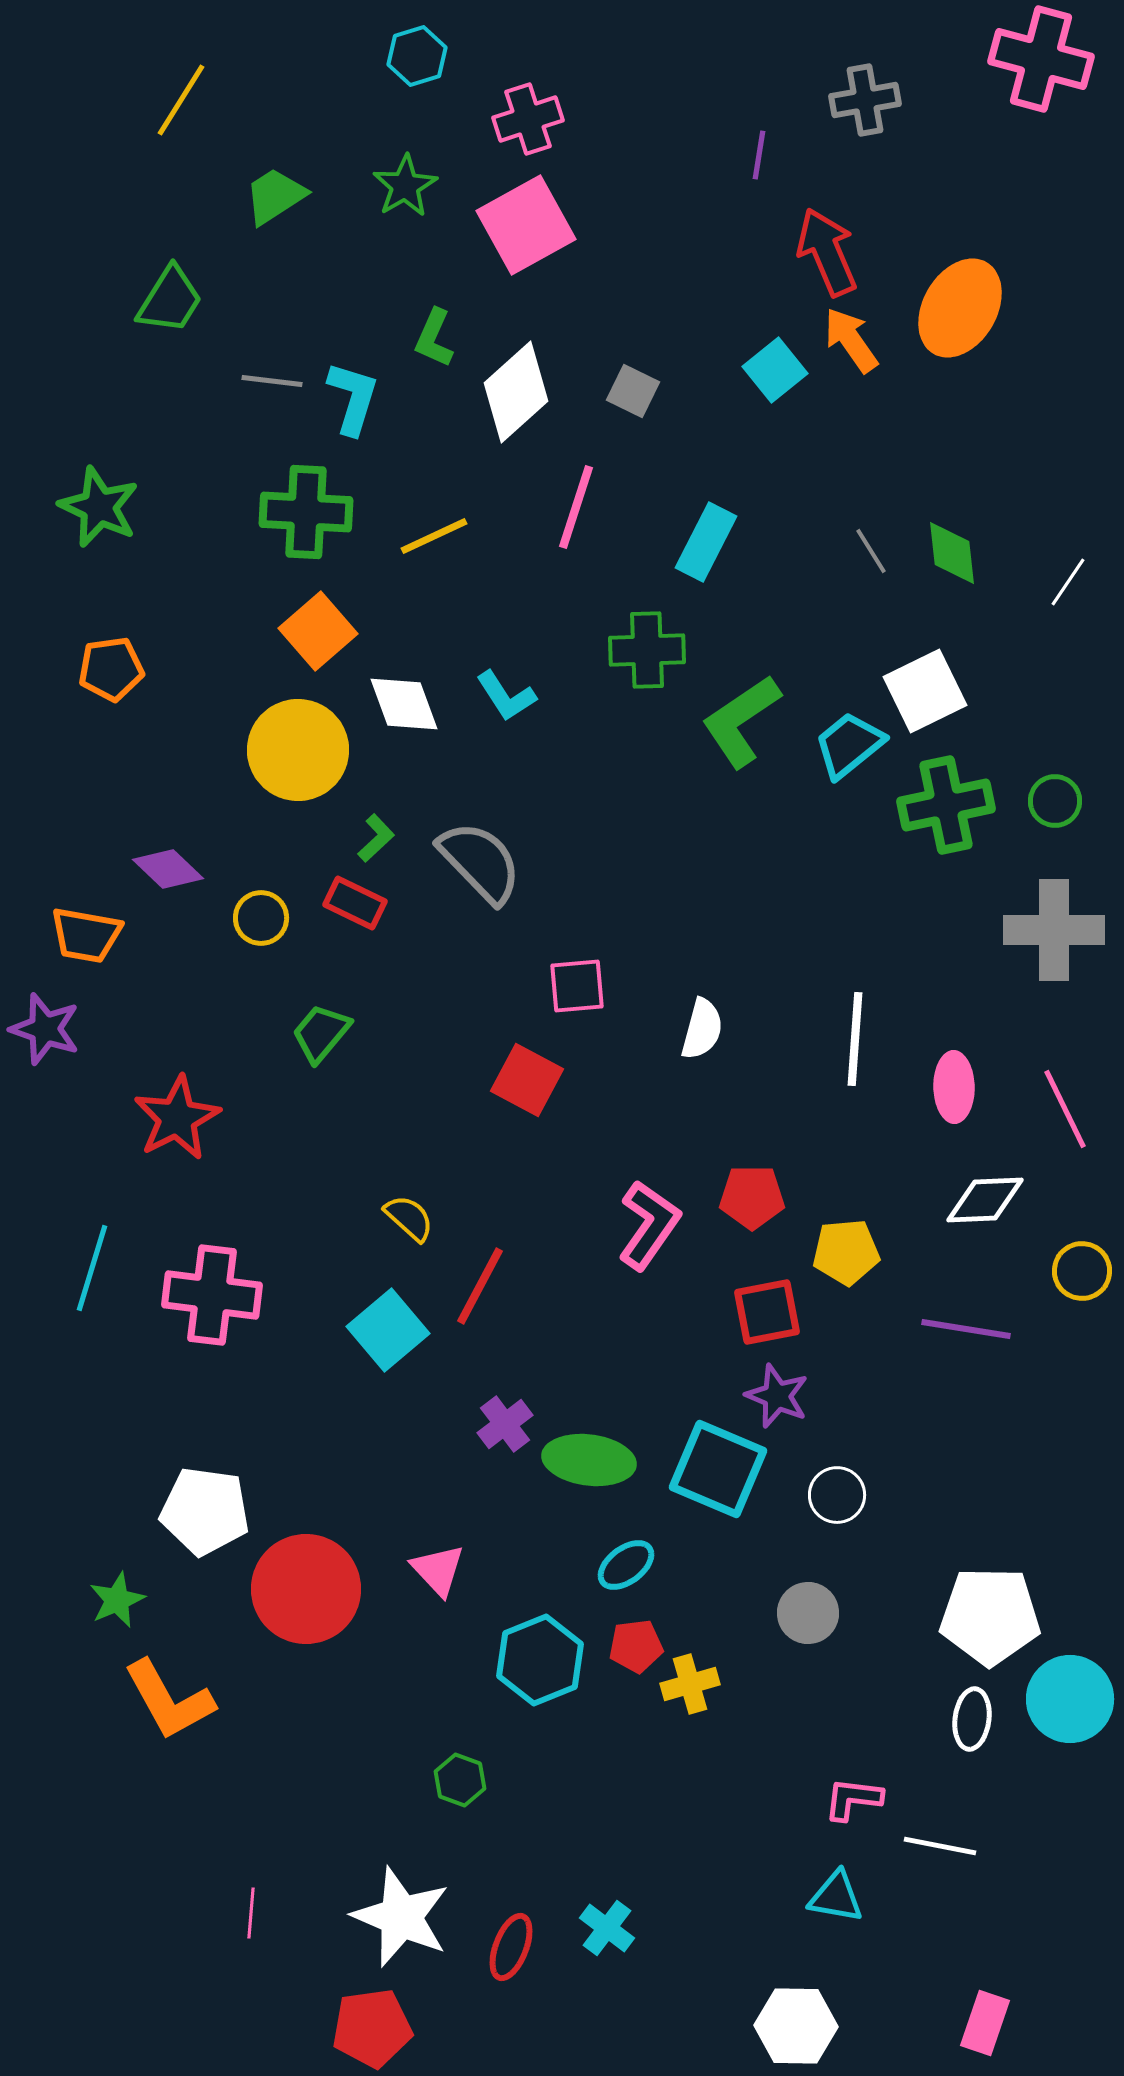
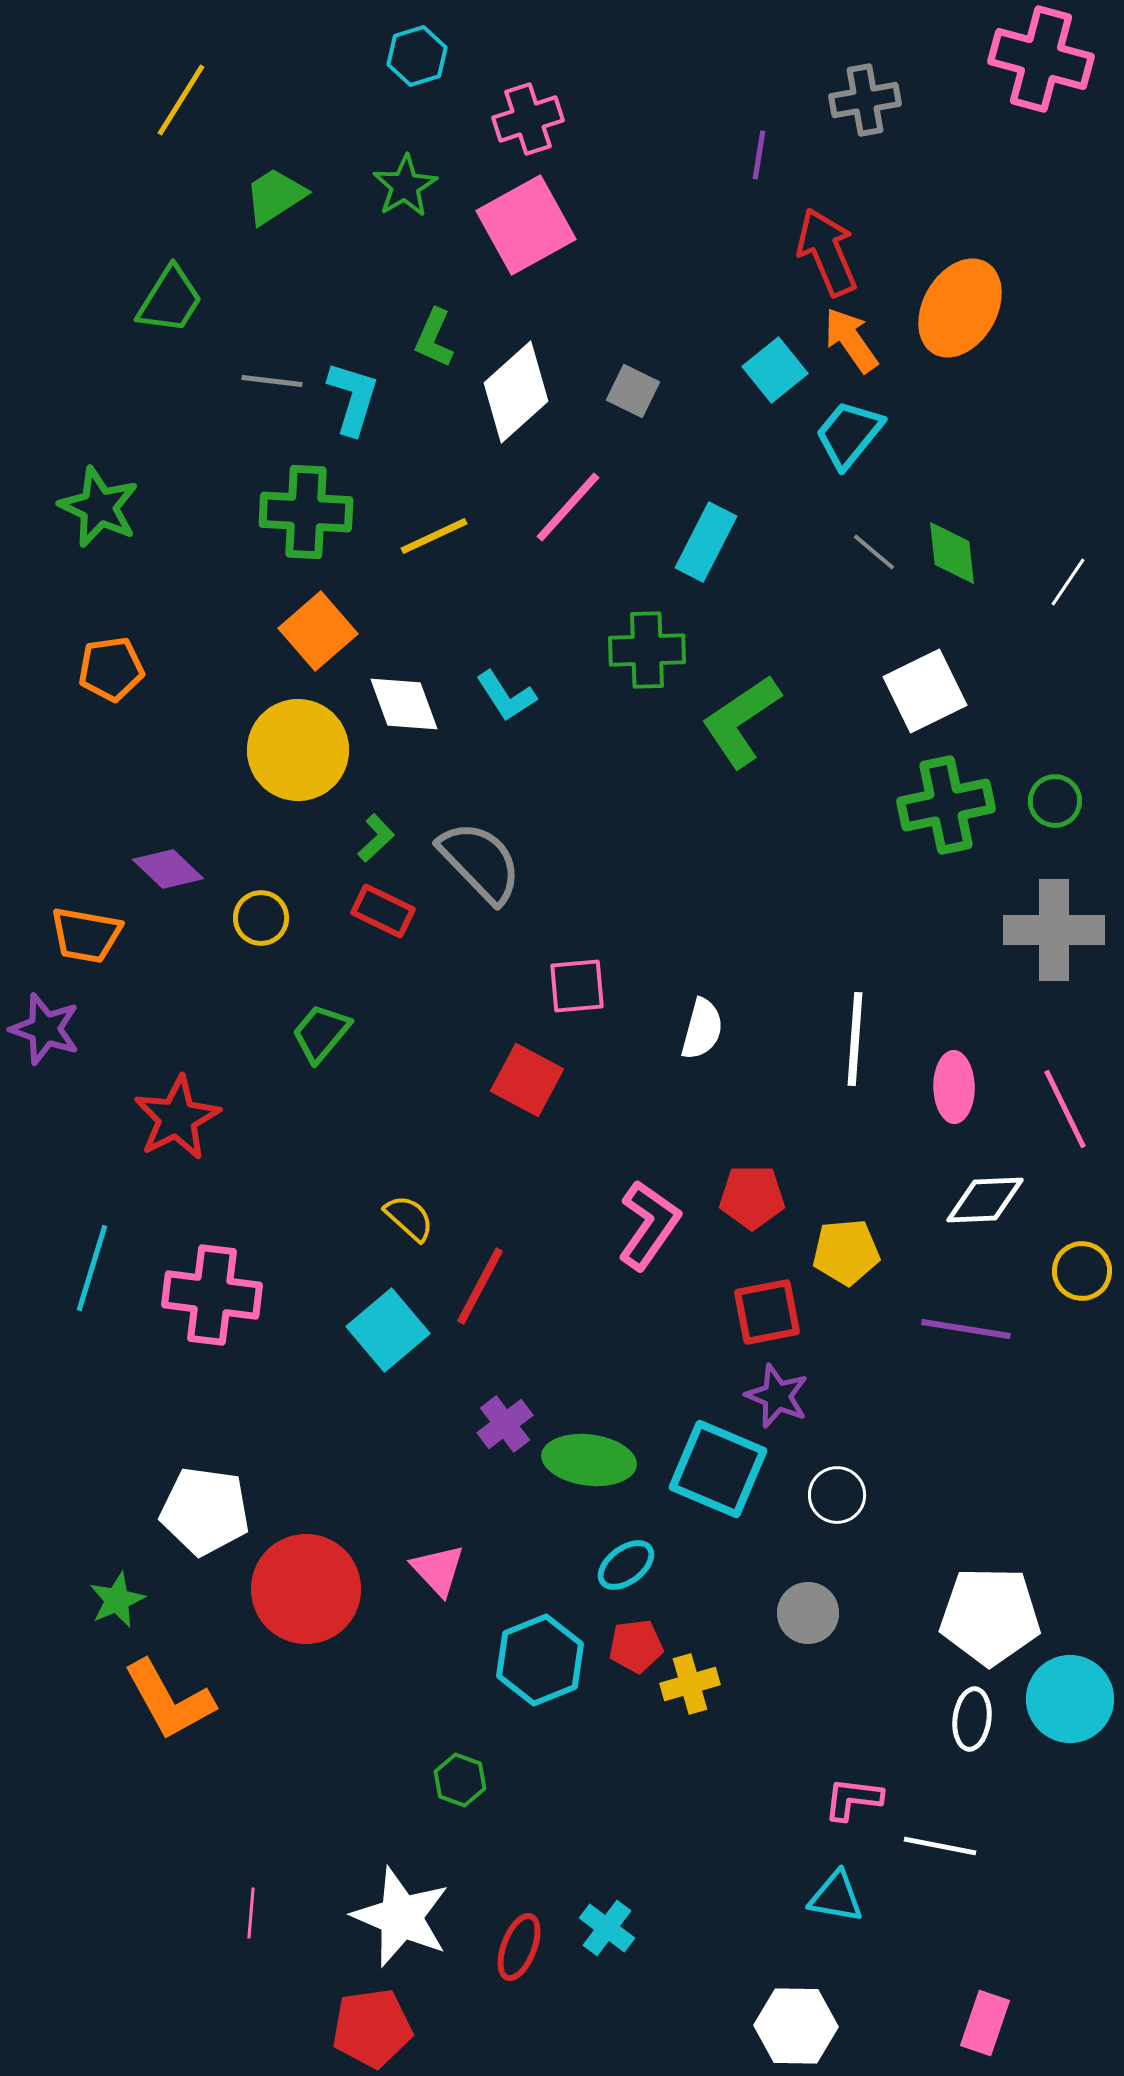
pink line at (576, 507): moved 8 px left; rotated 24 degrees clockwise
gray line at (871, 551): moved 3 px right, 1 px down; rotated 18 degrees counterclockwise
cyan trapezoid at (849, 745): moved 311 px up; rotated 12 degrees counterclockwise
red rectangle at (355, 903): moved 28 px right, 8 px down
red ellipse at (511, 1947): moved 8 px right
